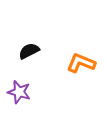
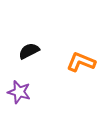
orange L-shape: moved 1 px up
